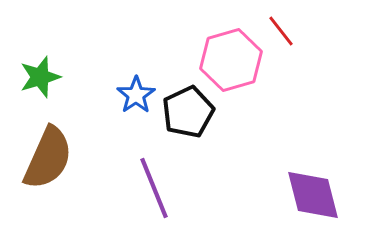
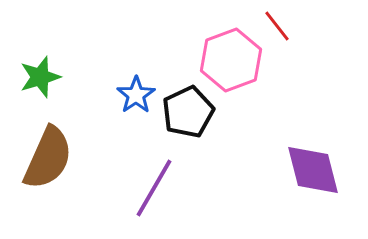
red line: moved 4 px left, 5 px up
pink hexagon: rotated 4 degrees counterclockwise
purple line: rotated 52 degrees clockwise
purple diamond: moved 25 px up
